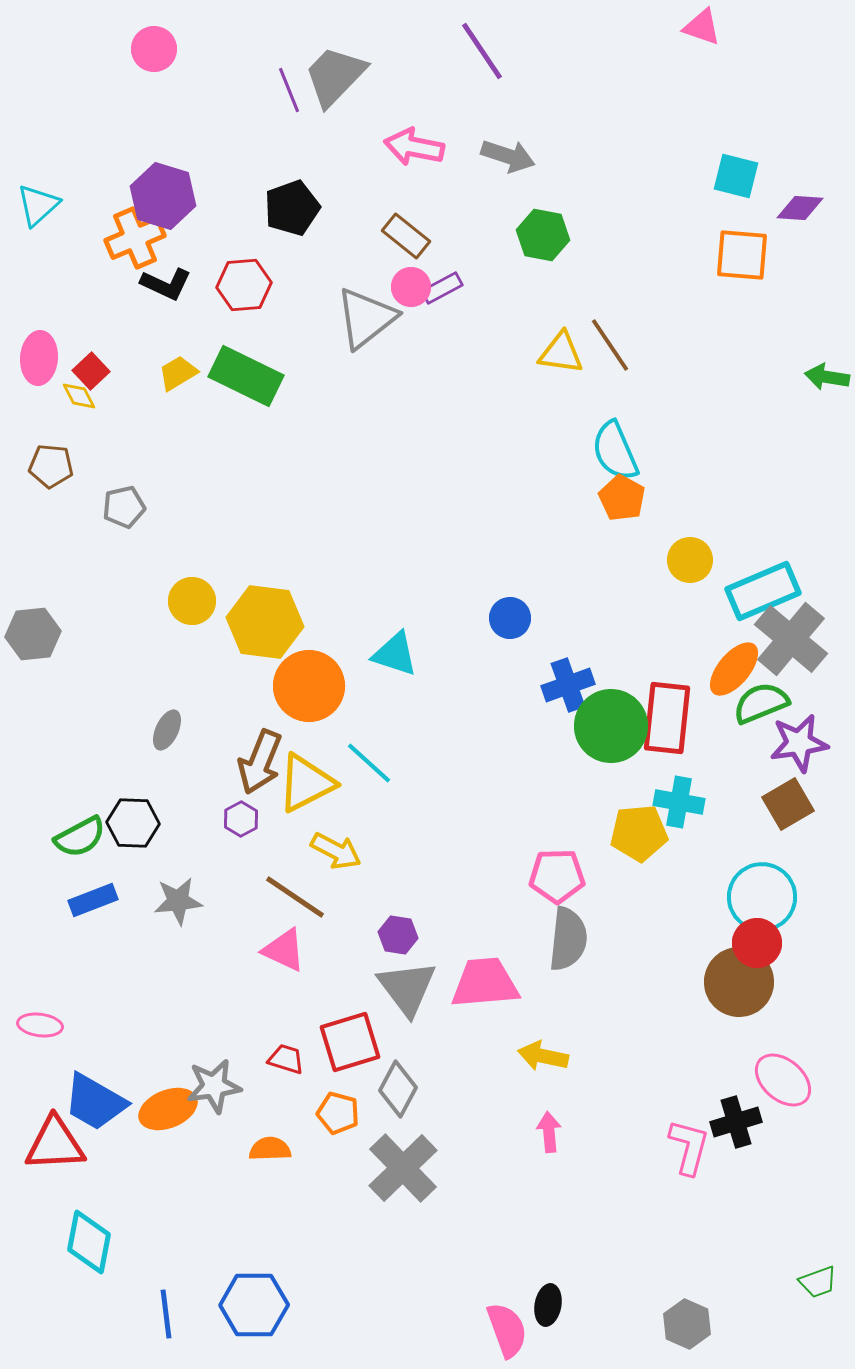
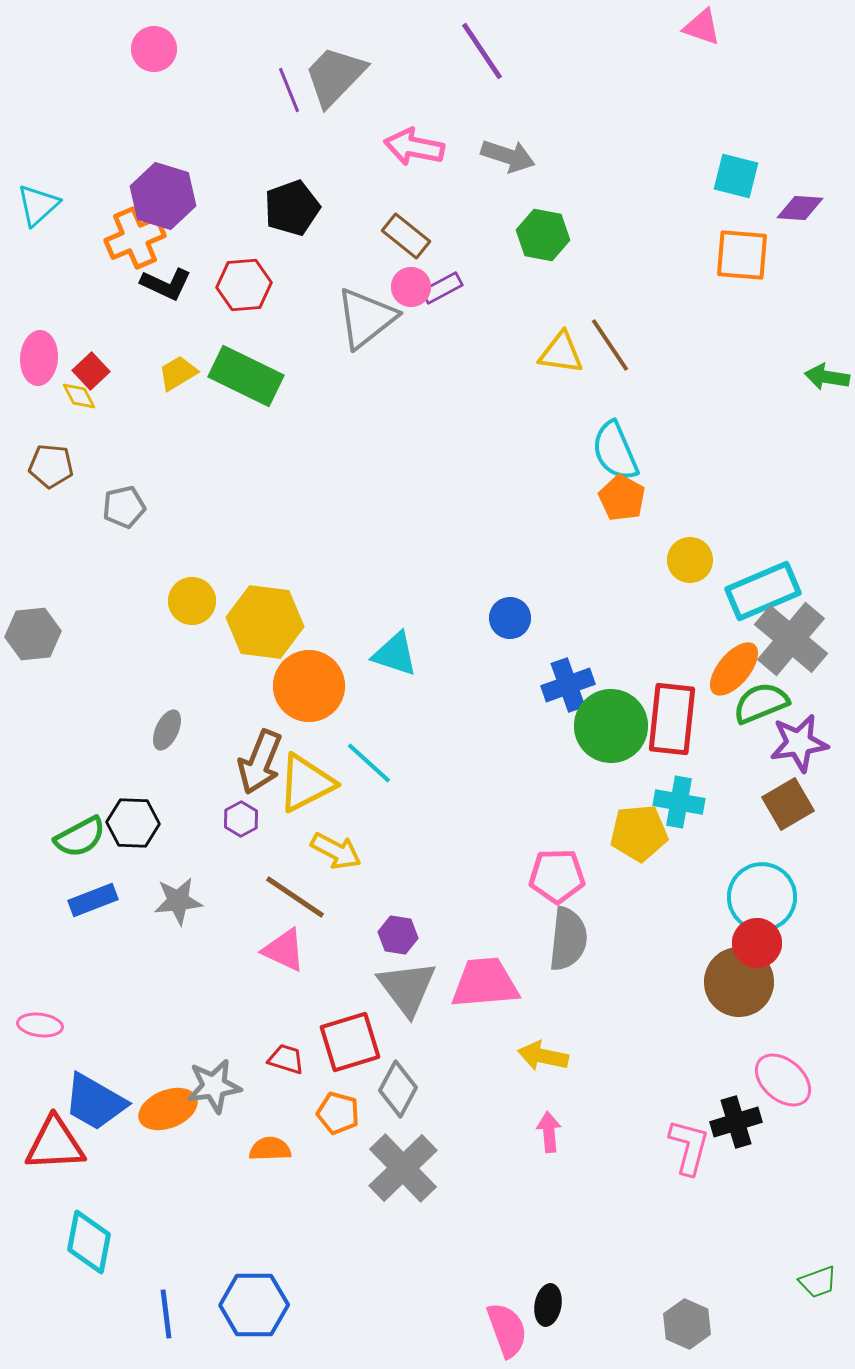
red rectangle at (667, 718): moved 5 px right, 1 px down
